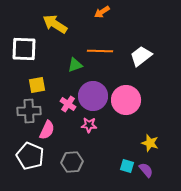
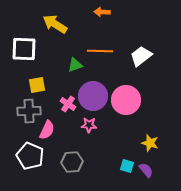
orange arrow: rotated 35 degrees clockwise
